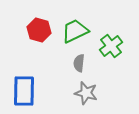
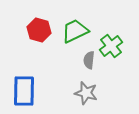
gray semicircle: moved 10 px right, 3 px up
